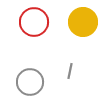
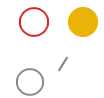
gray line: moved 7 px left, 7 px up; rotated 21 degrees clockwise
